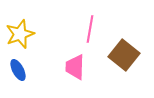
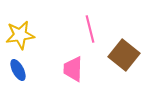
pink line: rotated 24 degrees counterclockwise
yellow star: moved 1 px down; rotated 12 degrees clockwise
pink trapezoid: moved 2 px left, 2 px down
